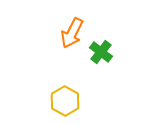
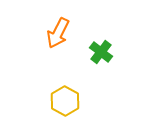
orange arrow: moved 14 px left
